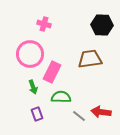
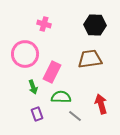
black hexagon: moved 7 px left
pink circle: moved 5 px left
red arrow: moved 8 px up; rotated 66 degrees clockwise
gray line: moved 4 px left
